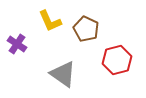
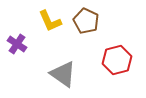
brown pentagon: moved 8 px up
